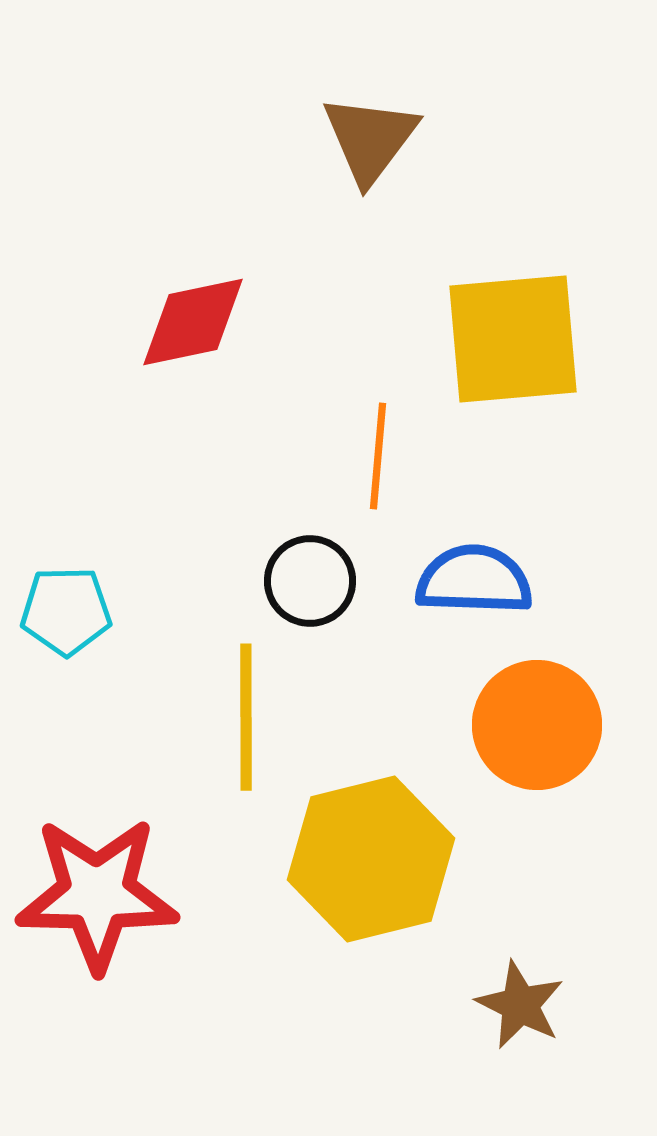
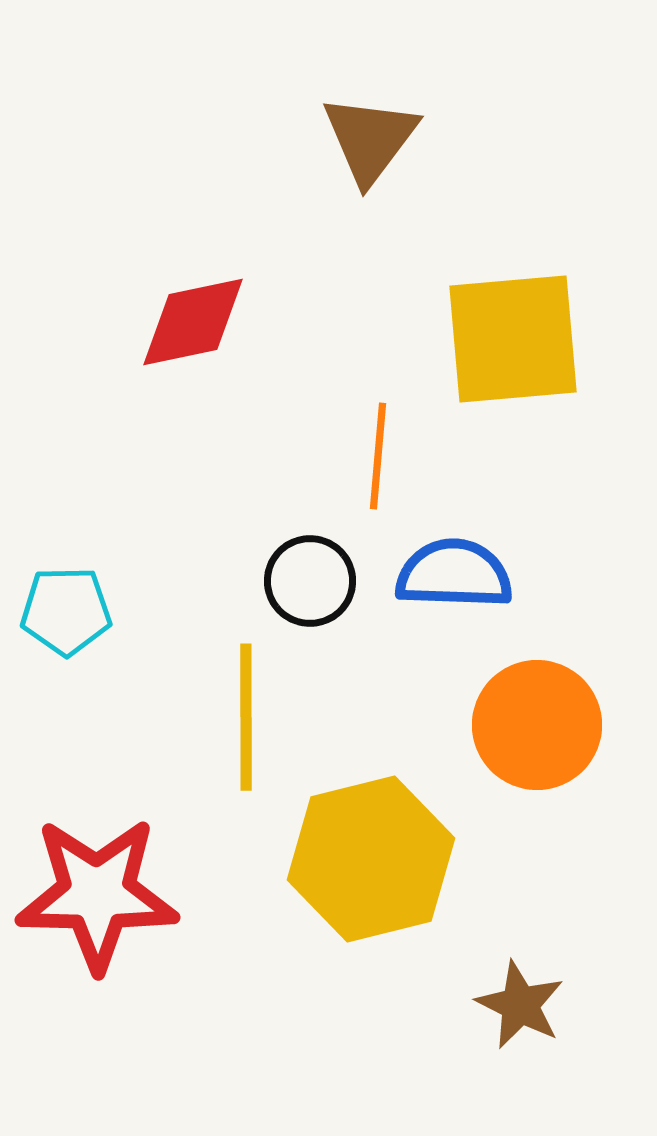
blue semicircle: moved 20 px left, 6 px up
